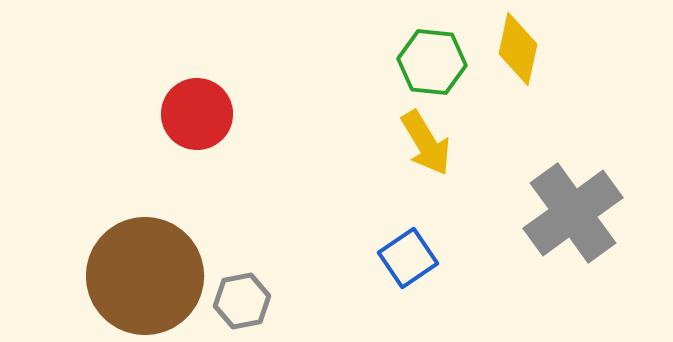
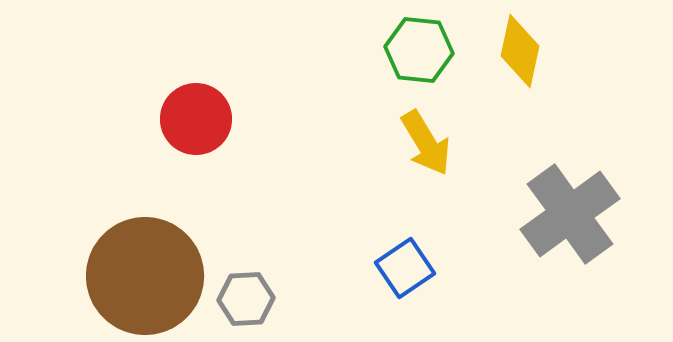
yellow diamond: moved 2 px right, 2 px down
green hexagon: moved 13 px left, 12 px up
red circle: moved 1 px left, 5 px down
gray cross: moved 3 px left, 1 px down
blue square: moved 3 px left, 10 px down
gray hexagon: moved 4 px right, 2 px up; rotated 8 degrees clockwise
